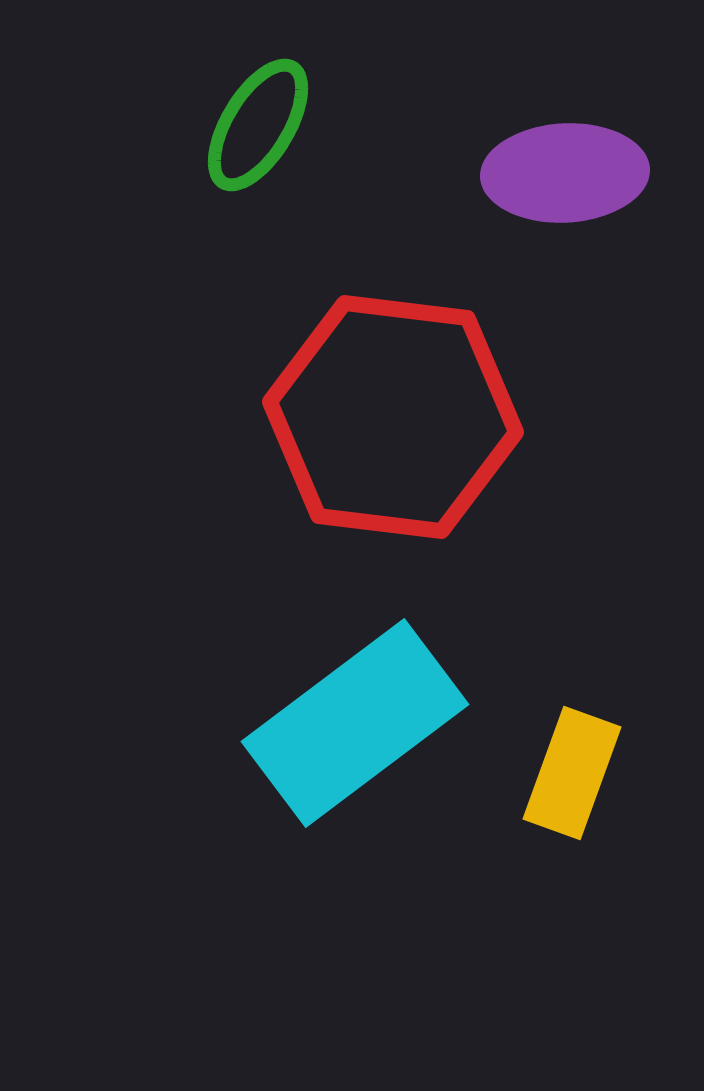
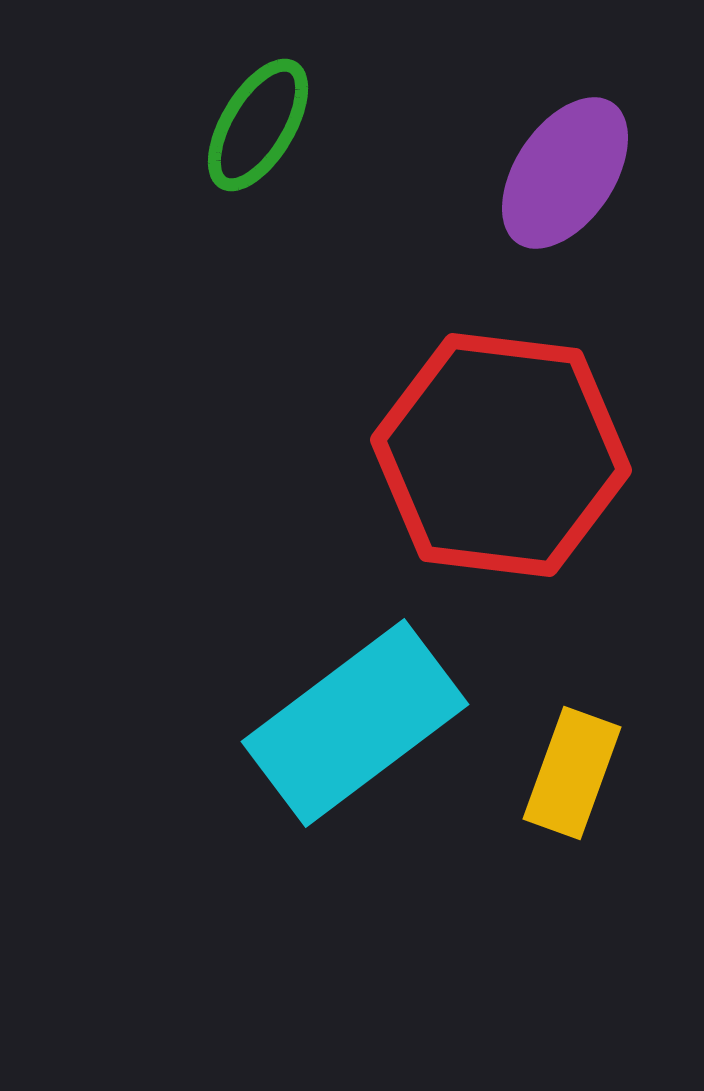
purple ellipse: rotated 53 degrees counterclockwise
red hexagon: moved 108 px right, 38 px down
